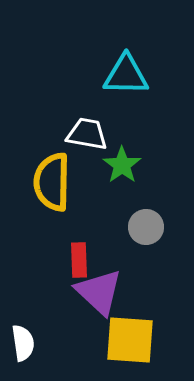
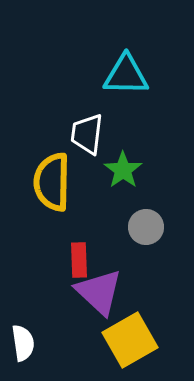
white trapezoid: rotated 93 degrees counterclockwise
green star: moved 1 px right, 5 px down
yellow square: rotated 34 degrees counterclockwise
